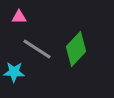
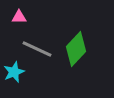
gray line: rotated 8 degrees counterclockwise
cyan star: rotated 25 degrees counterclockwise
